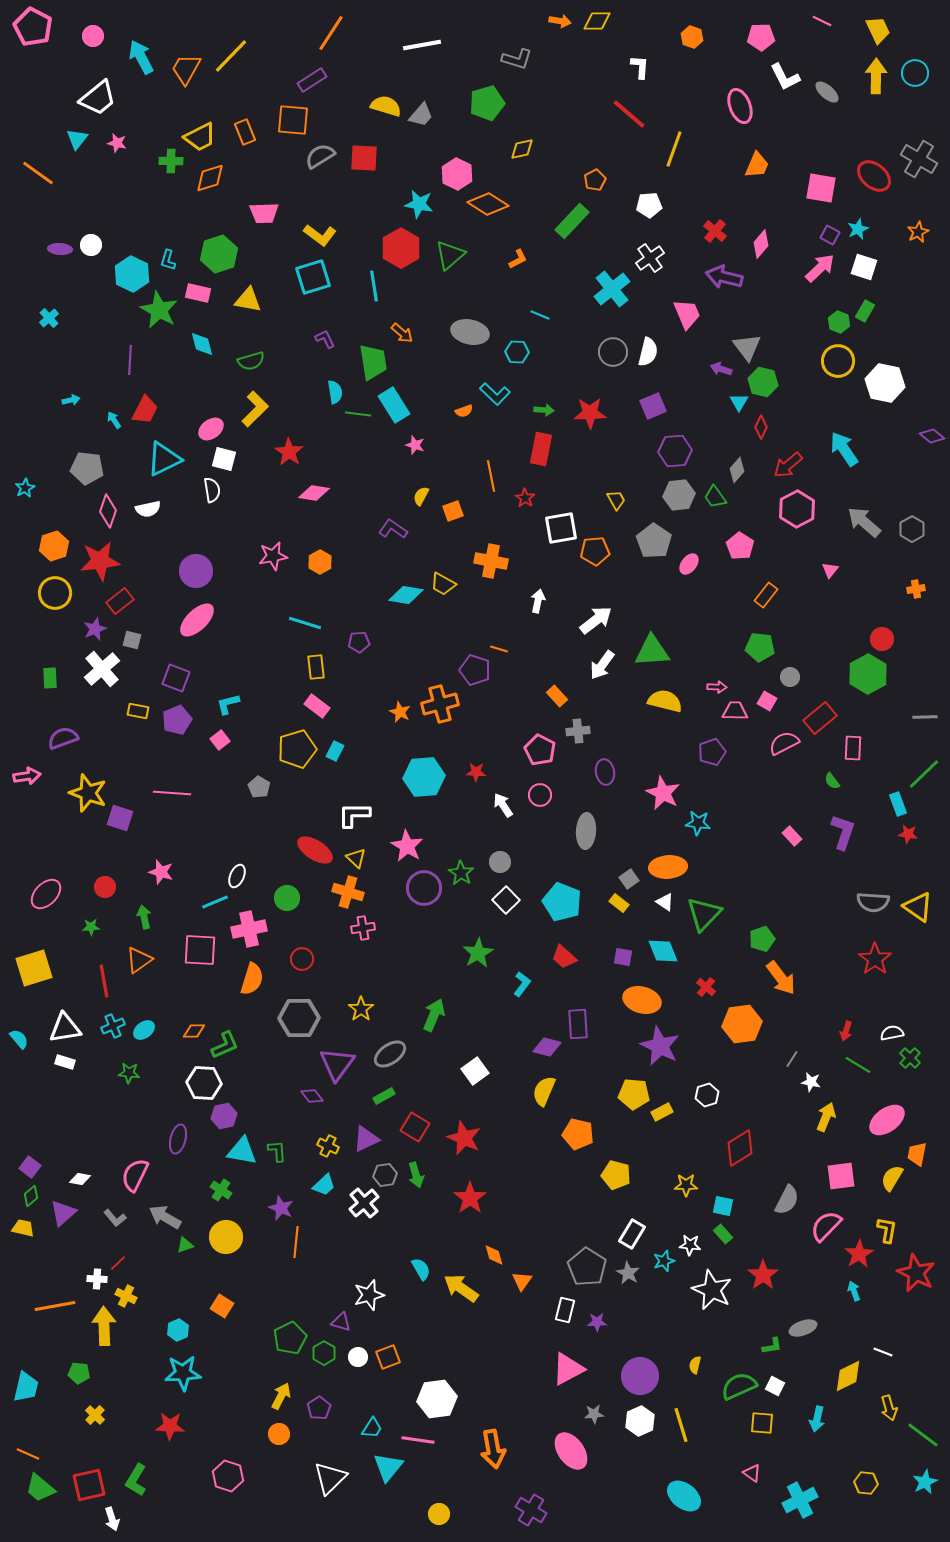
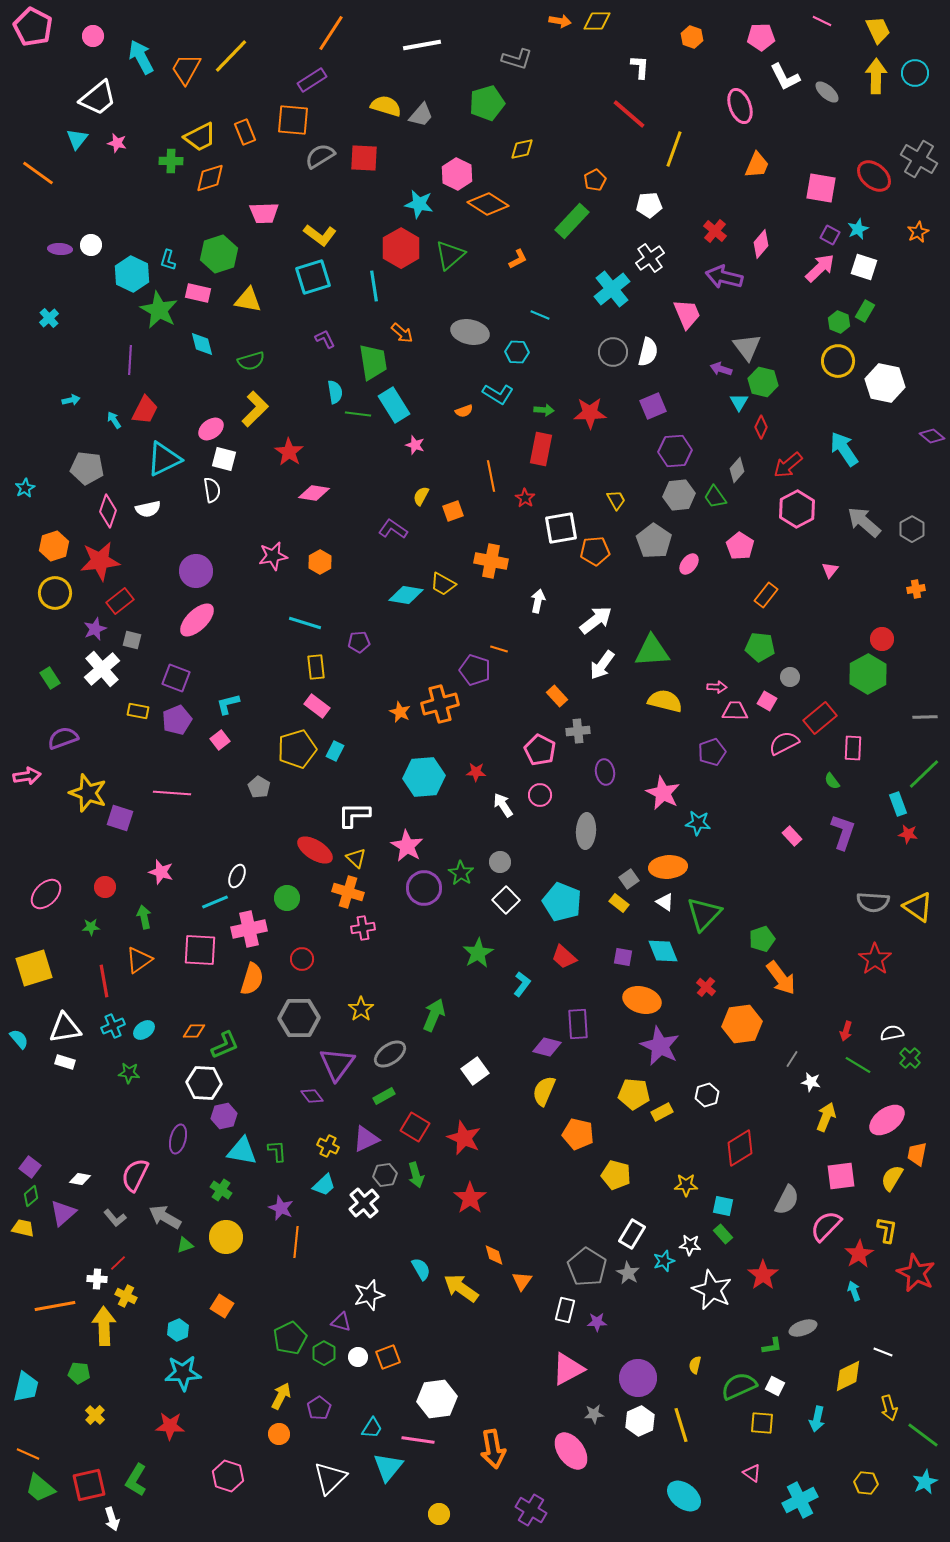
cyan L-shape at (495, 394): moved 3 px right; rotated 12 degrees counterclockwise
green rectangle at (50, 678): rotated 30 degrees counterclockwise
purple circle at (640, 1376): moved 2 px left, 2 px down
